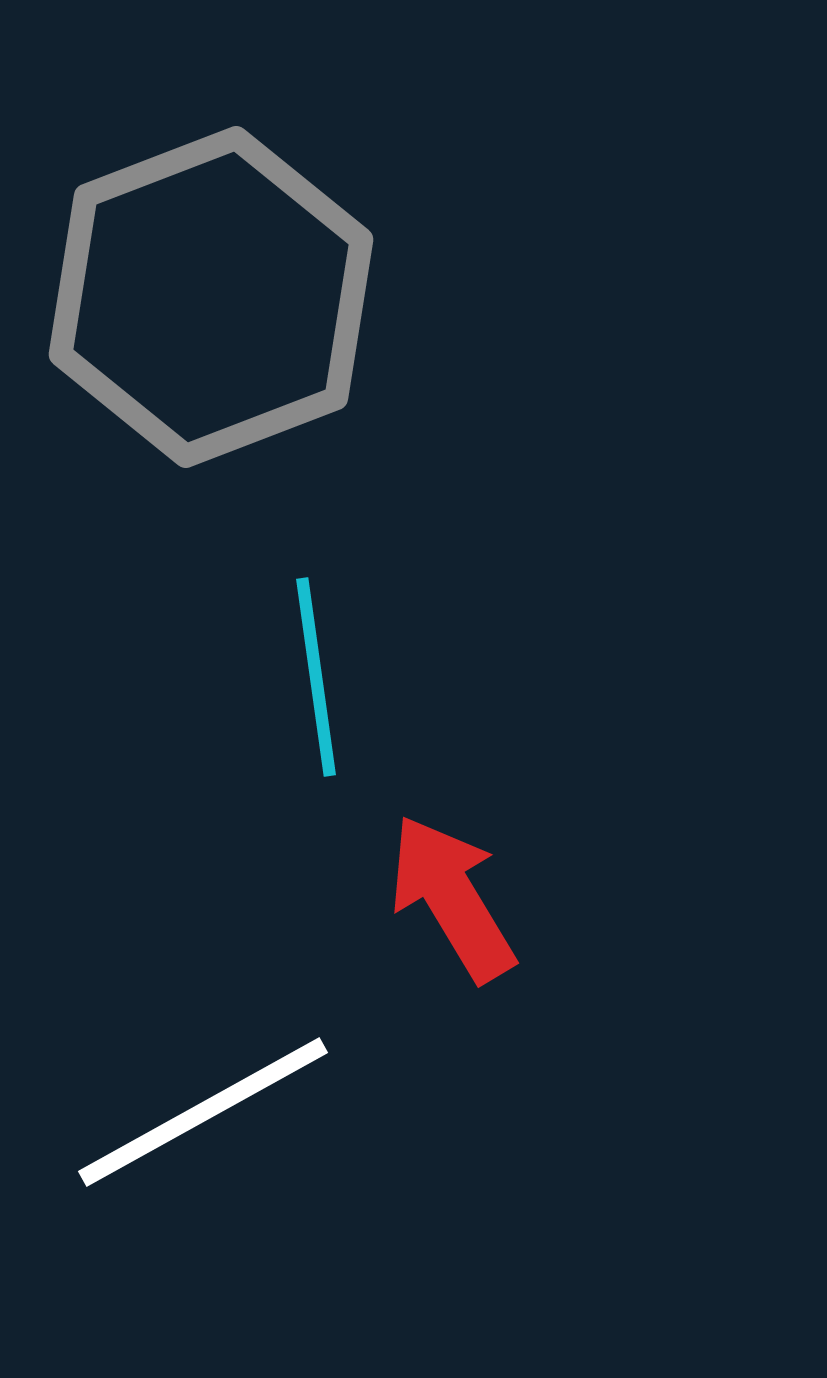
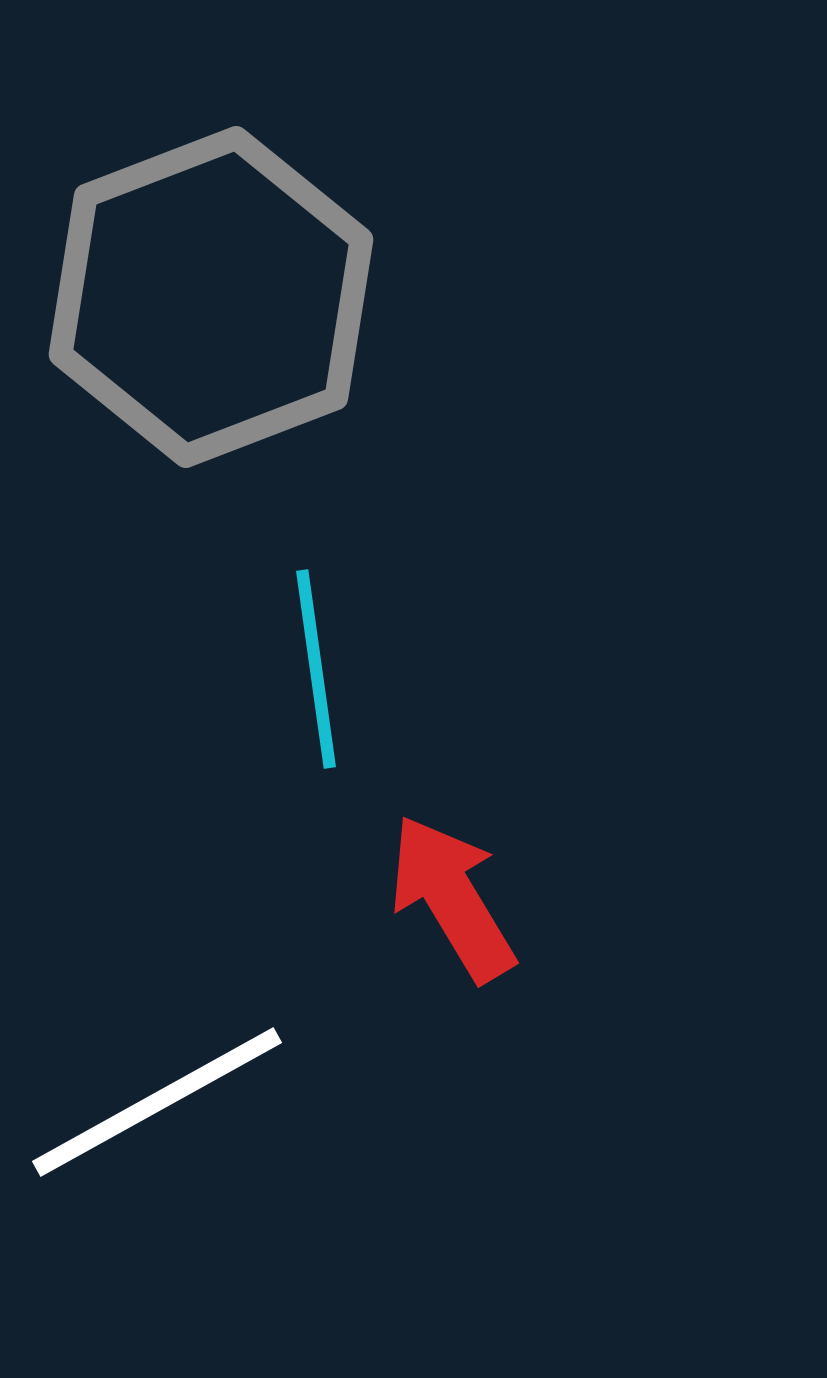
cyan line: moved 8 px up
white line: moved 46 px left, 10 px up
